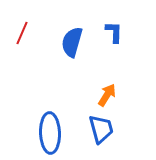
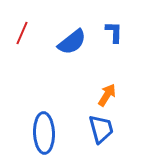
blue semicircle: rotated 144 degrees counterclockwise
blue ellipse: moved 6 px left
